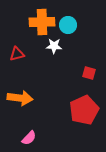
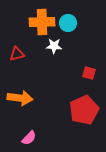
cyan circle: moved 2 px up
